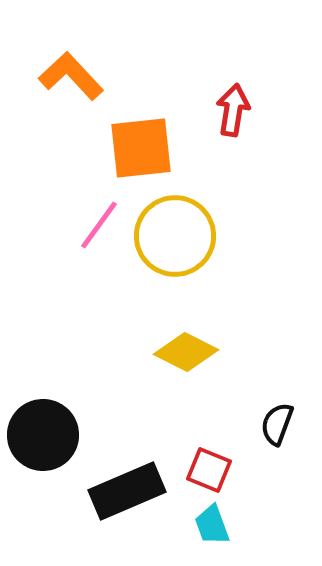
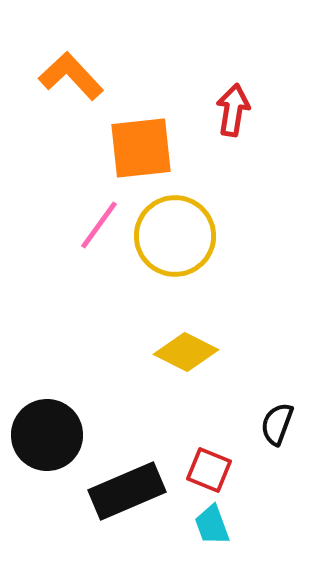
black circle: moved 4 px right
